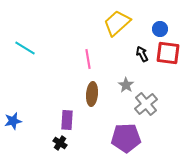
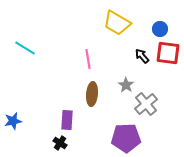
yellow trapezoid: rotated 108 degrees counterclockwise
black arrow: moved 2 px down; rotated 14 degrees counterclockwise
